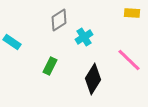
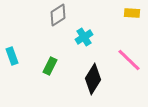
gray diamond: moved 1 px left, 5 px up
cyan rectangle: moved 14 px down; rotated 36 degrees clockwise
